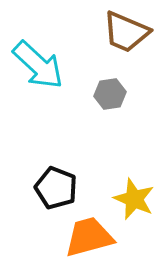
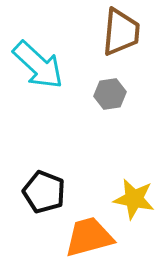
brown trapezoid: moved 5 px left; rotated 108 degrees counterclockwise
black pentagon: moved 12 px left, 4 px down
yellow star: rotated 12 degrees counterclockwise
